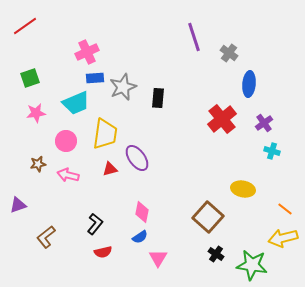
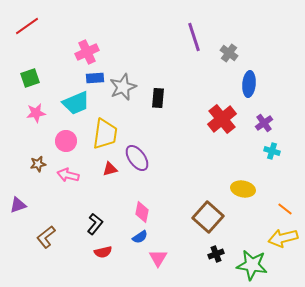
red line: moved 2 px right
black cross: rotated 35 degrees clockwise
